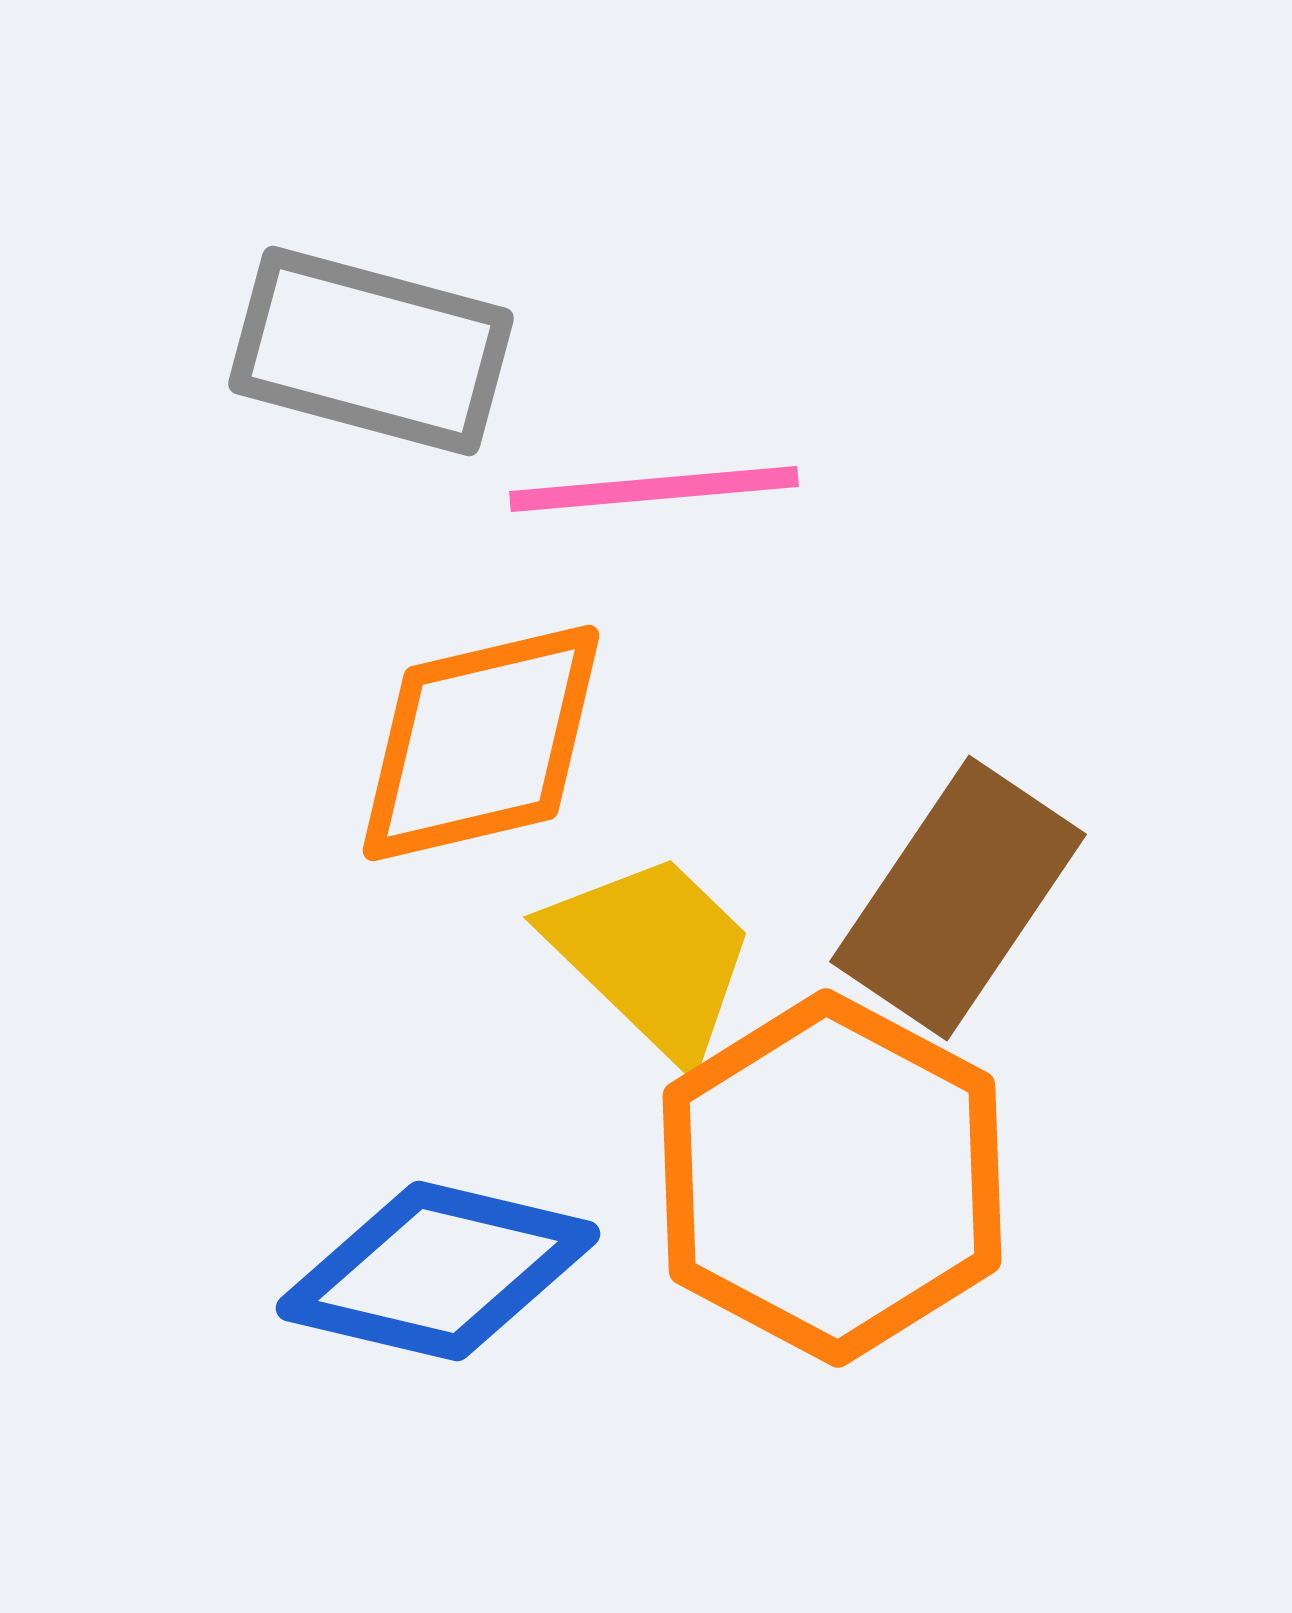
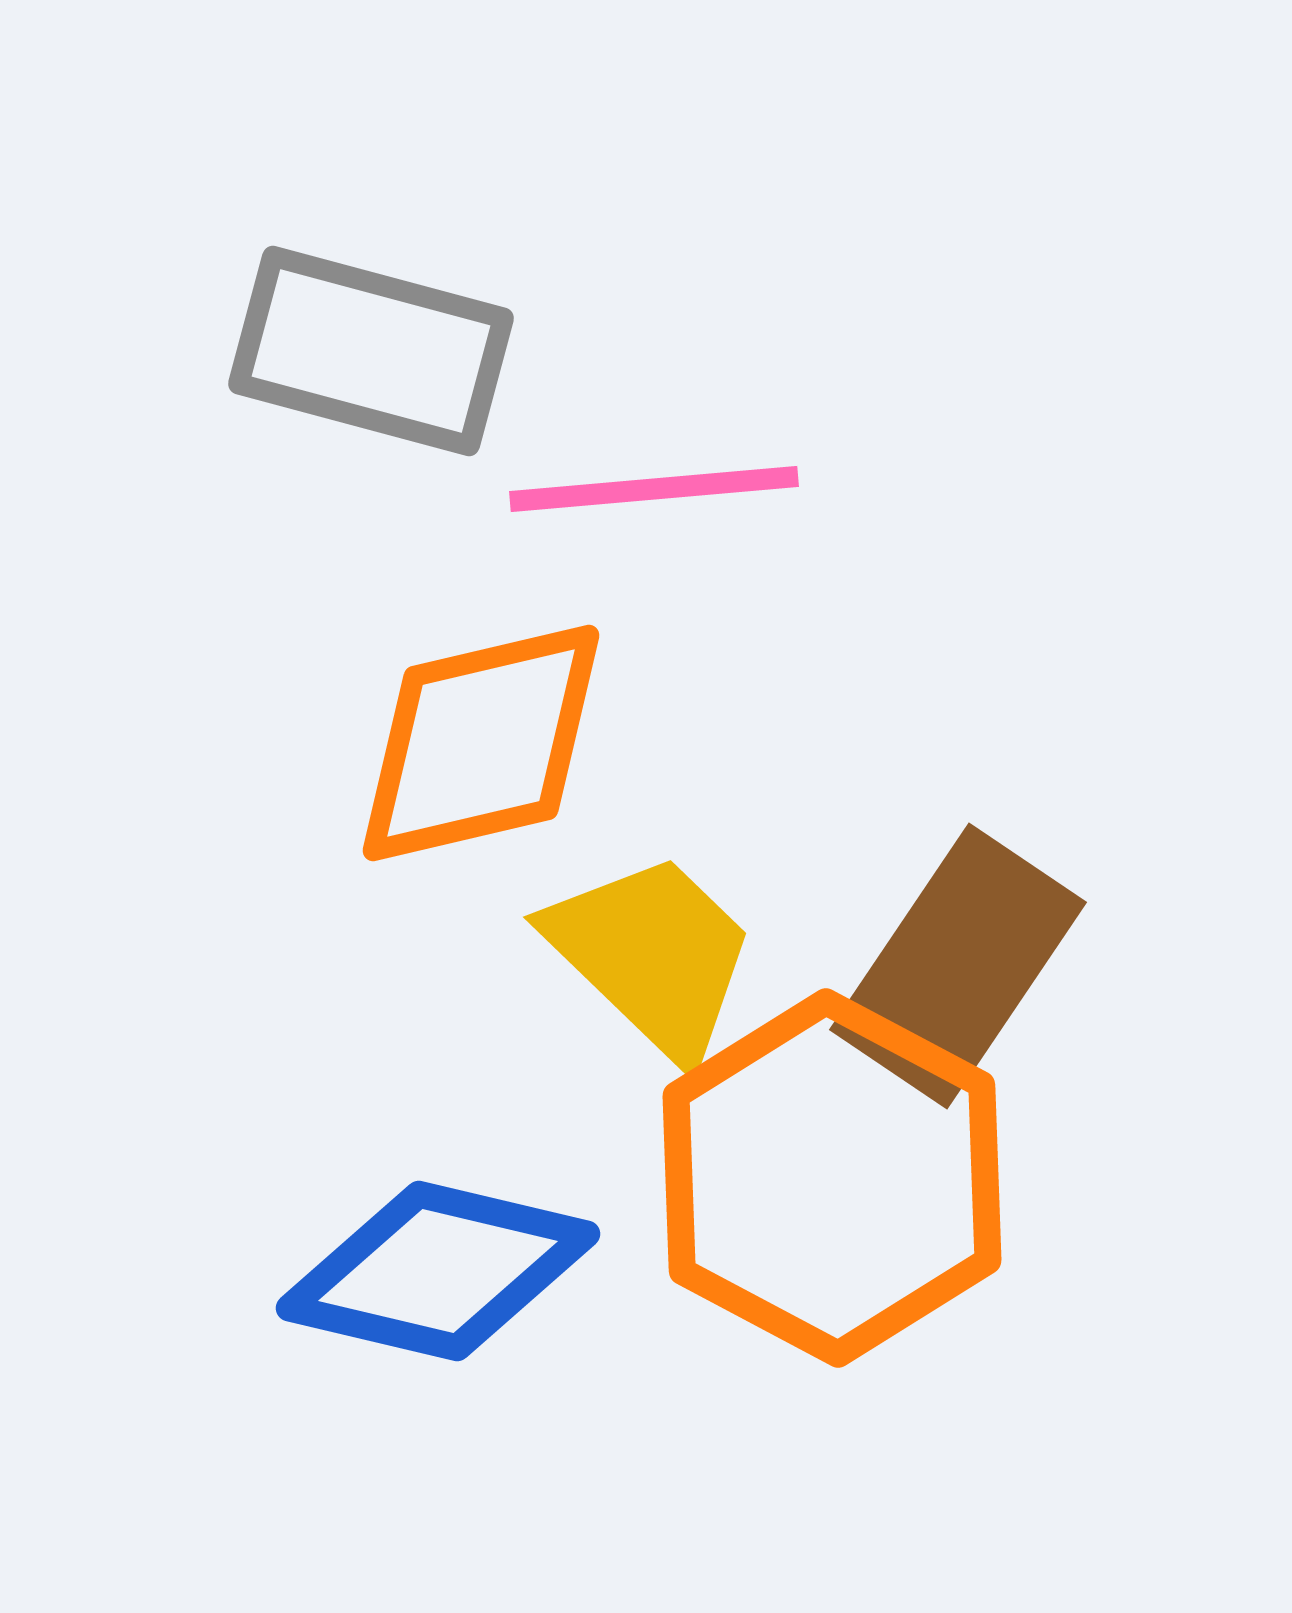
brown rectangle: moved 68 px down
